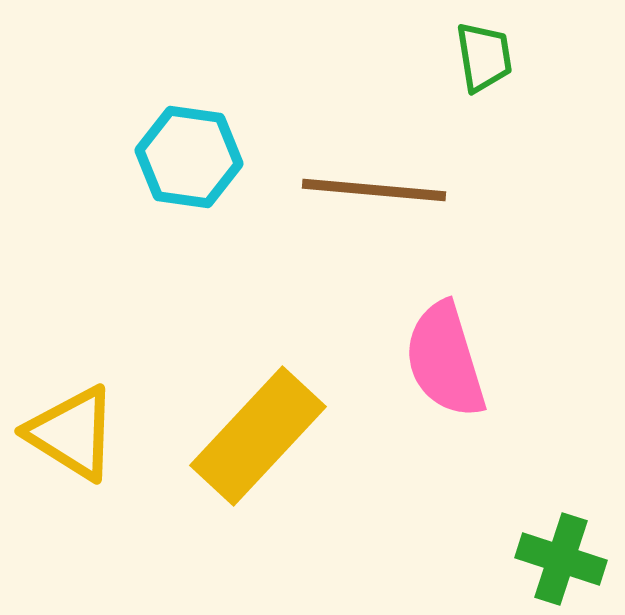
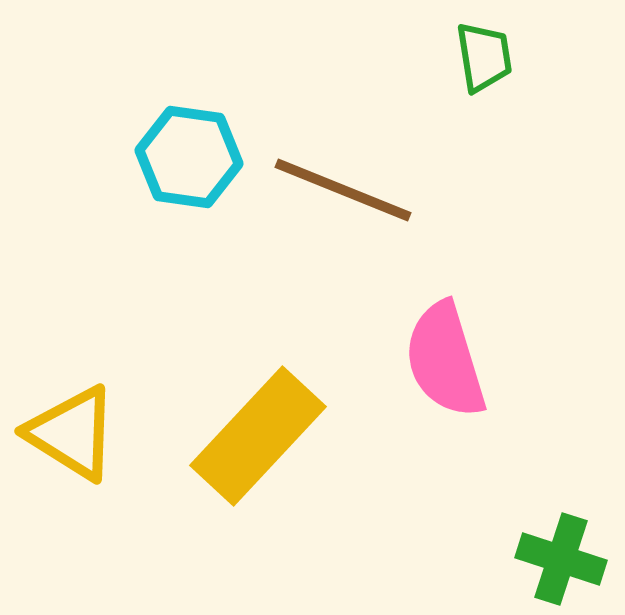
brown line: moved 31 px left; rotated 17 degrees clockwise
